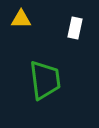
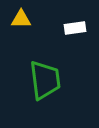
white rectangle: rotated 70 degrees clockwise
